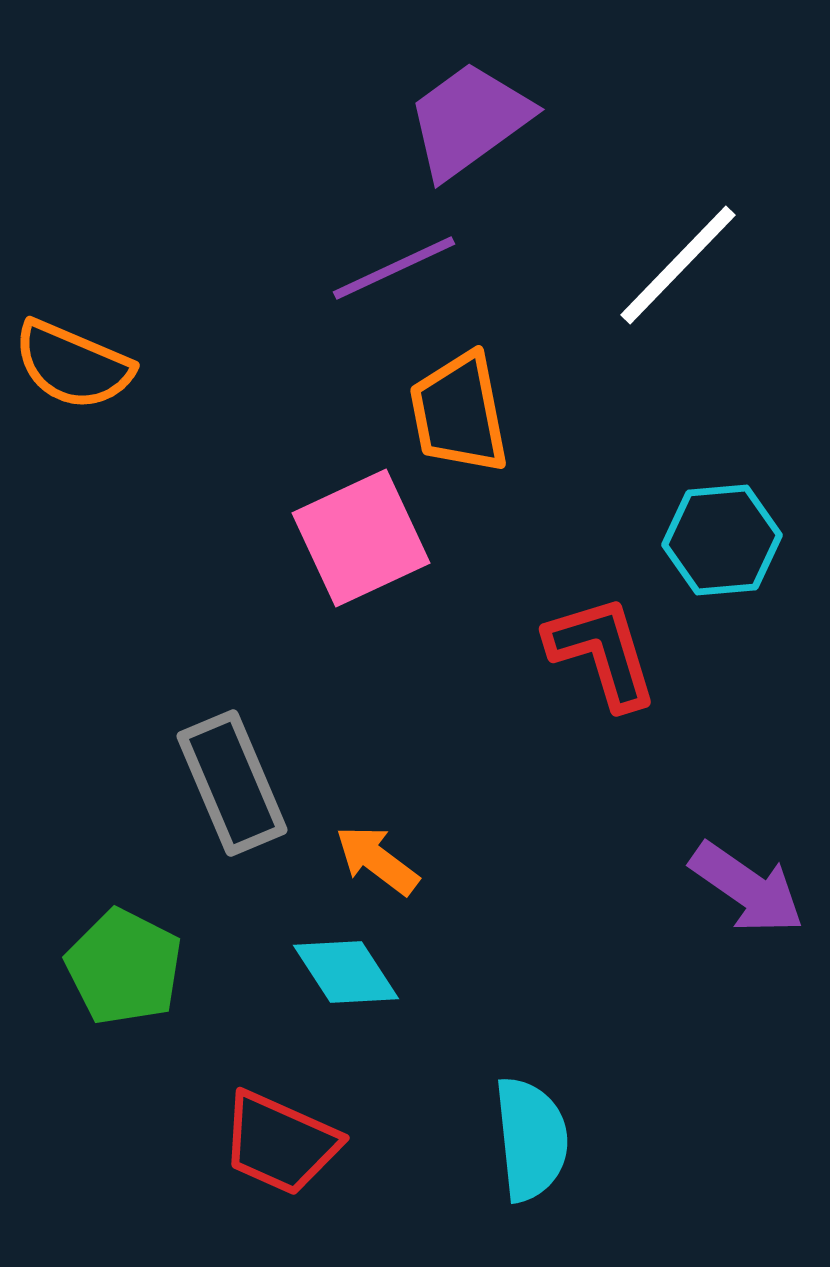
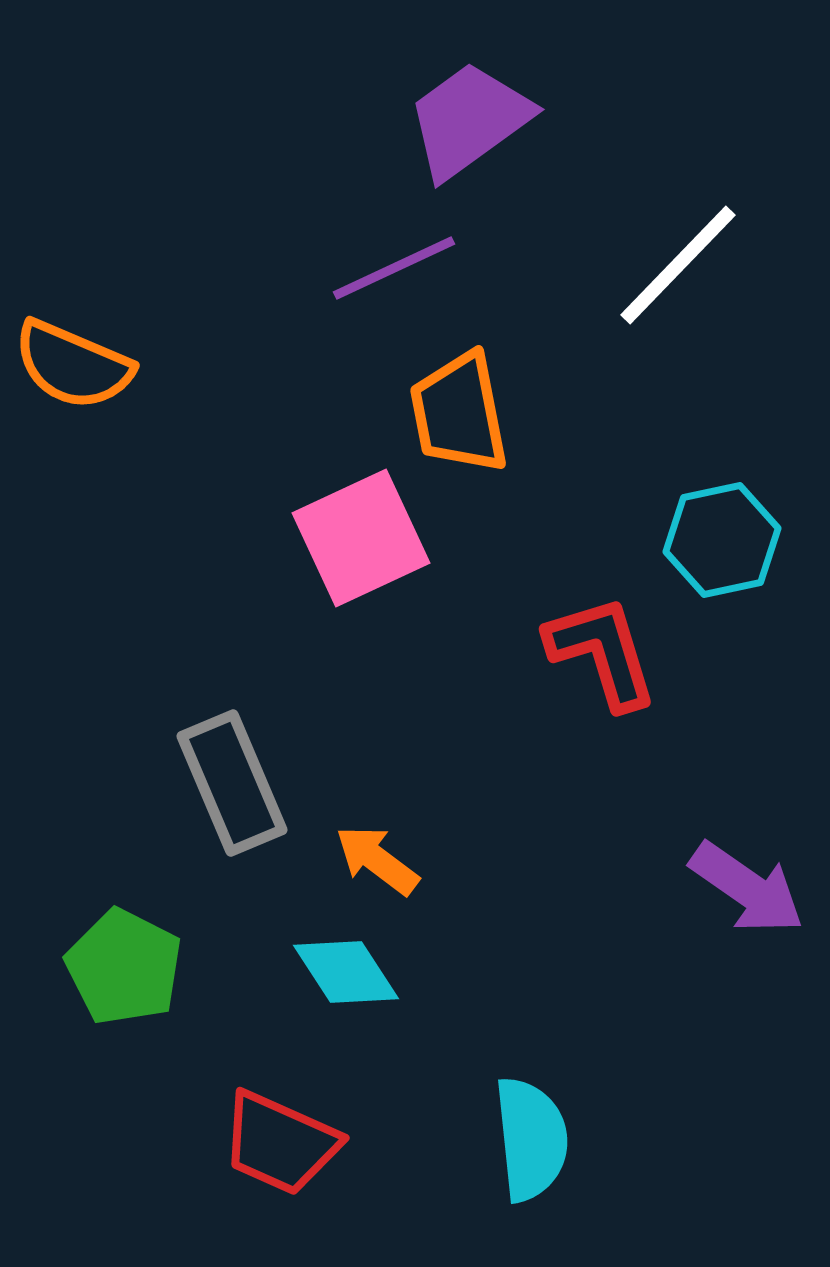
cyan hexagon: rotated 7 degrees counterclockwise
